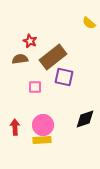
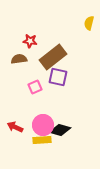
yellow semicircle: rotated 64 degrees clockwise
red star: rotated 16 degrees counterclockwise
brown semicircle: moved 1 px left
purple square: moved 6 px left
pink square: rotated 24 degrees counterclockwise
black diamond: moved 25 px left, 11 px down; rotated 35 degrees clockwise
red arrow: rotated 63 degrees counterclockwise
